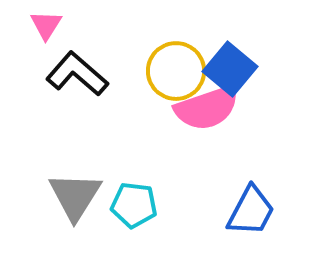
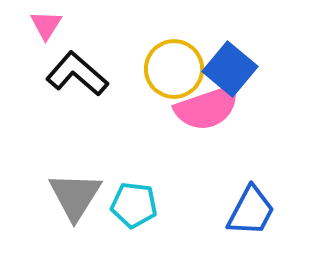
yellow circle: moved 2 px left, 2 px up
